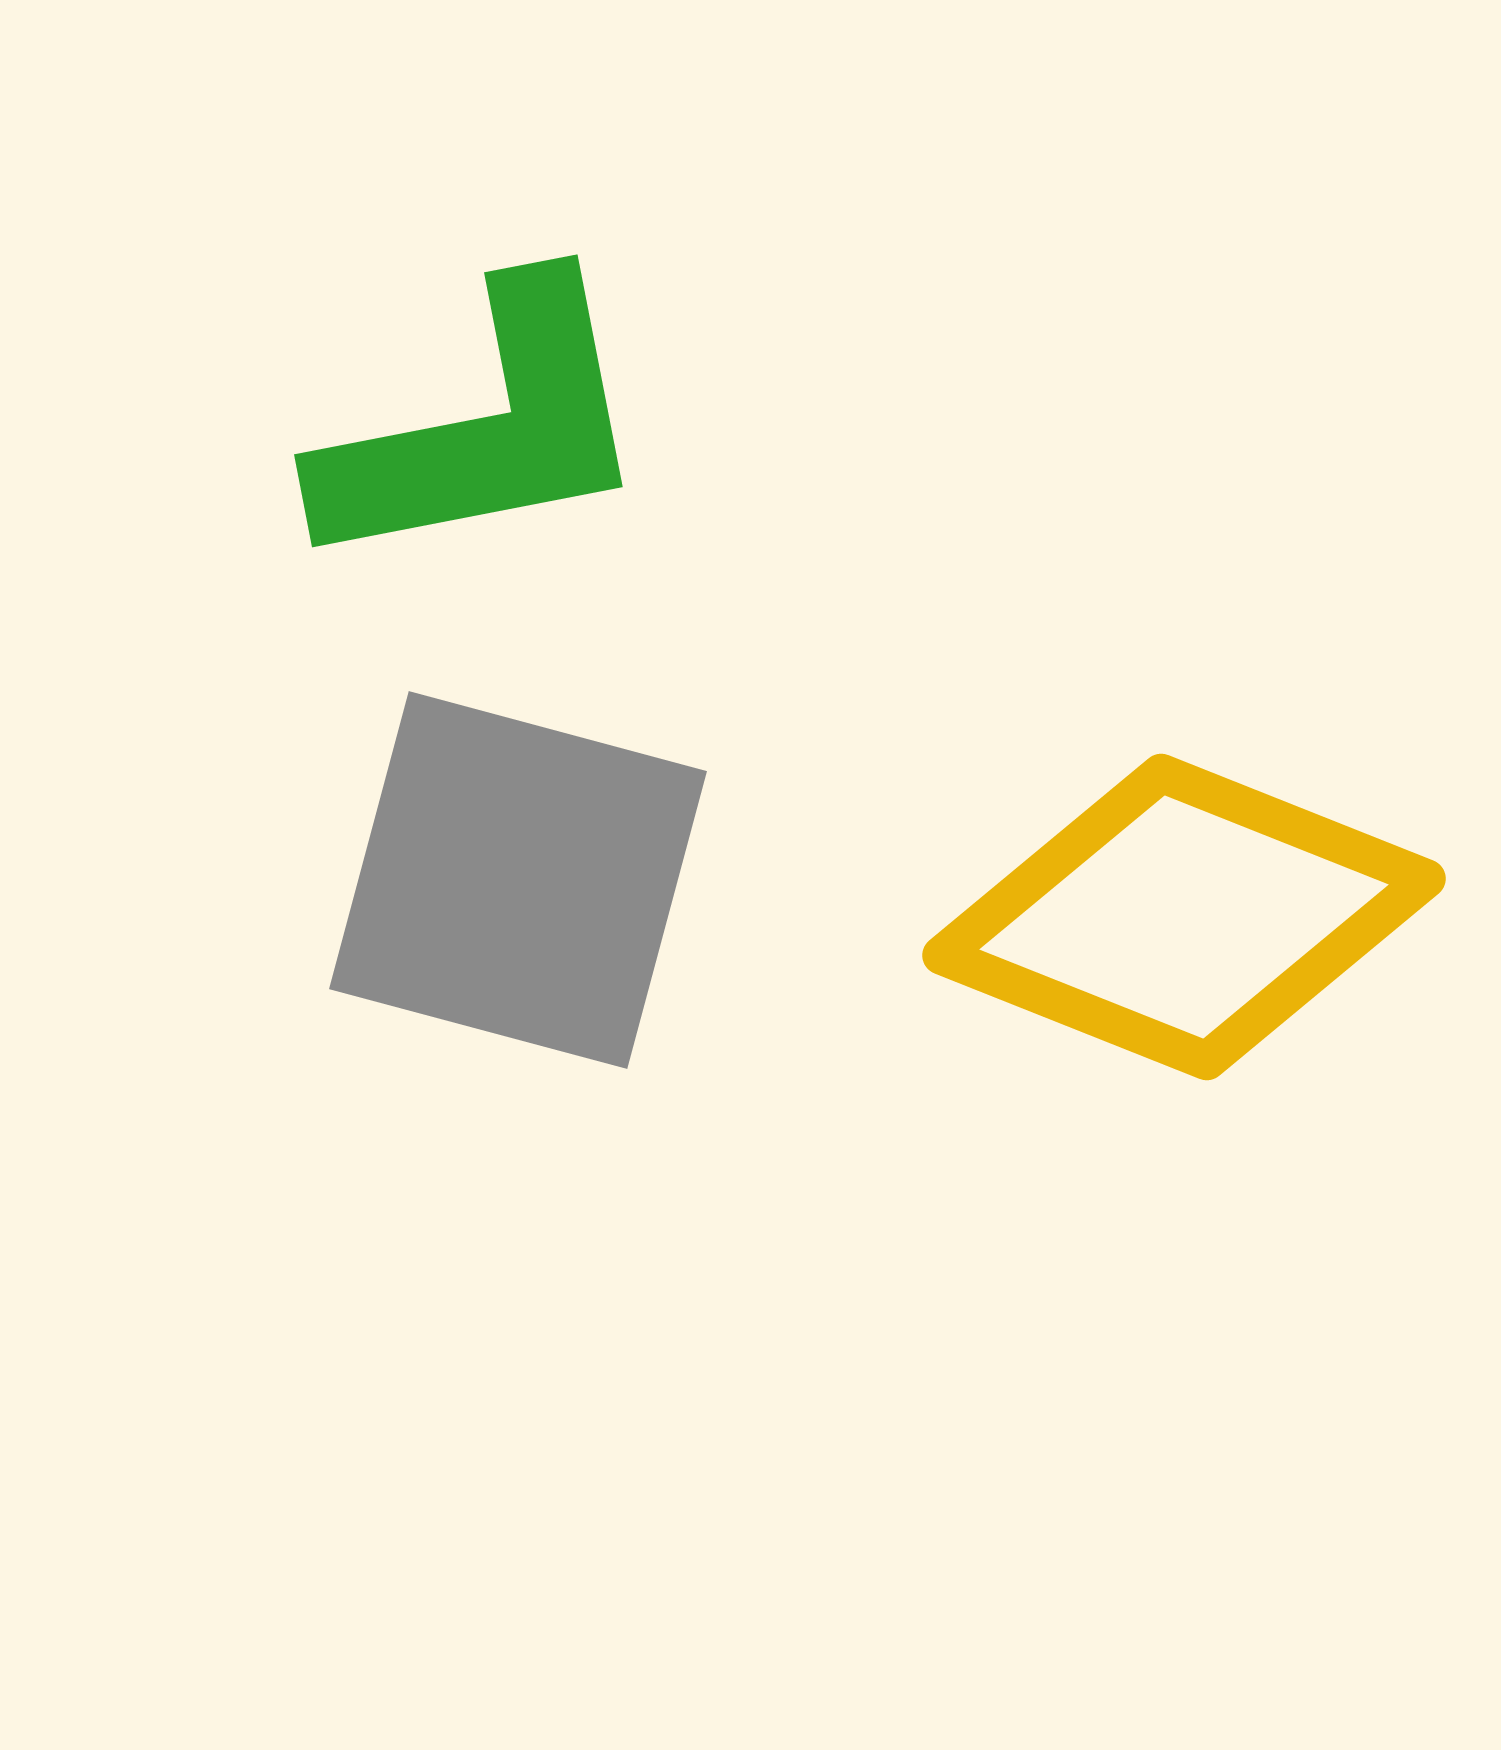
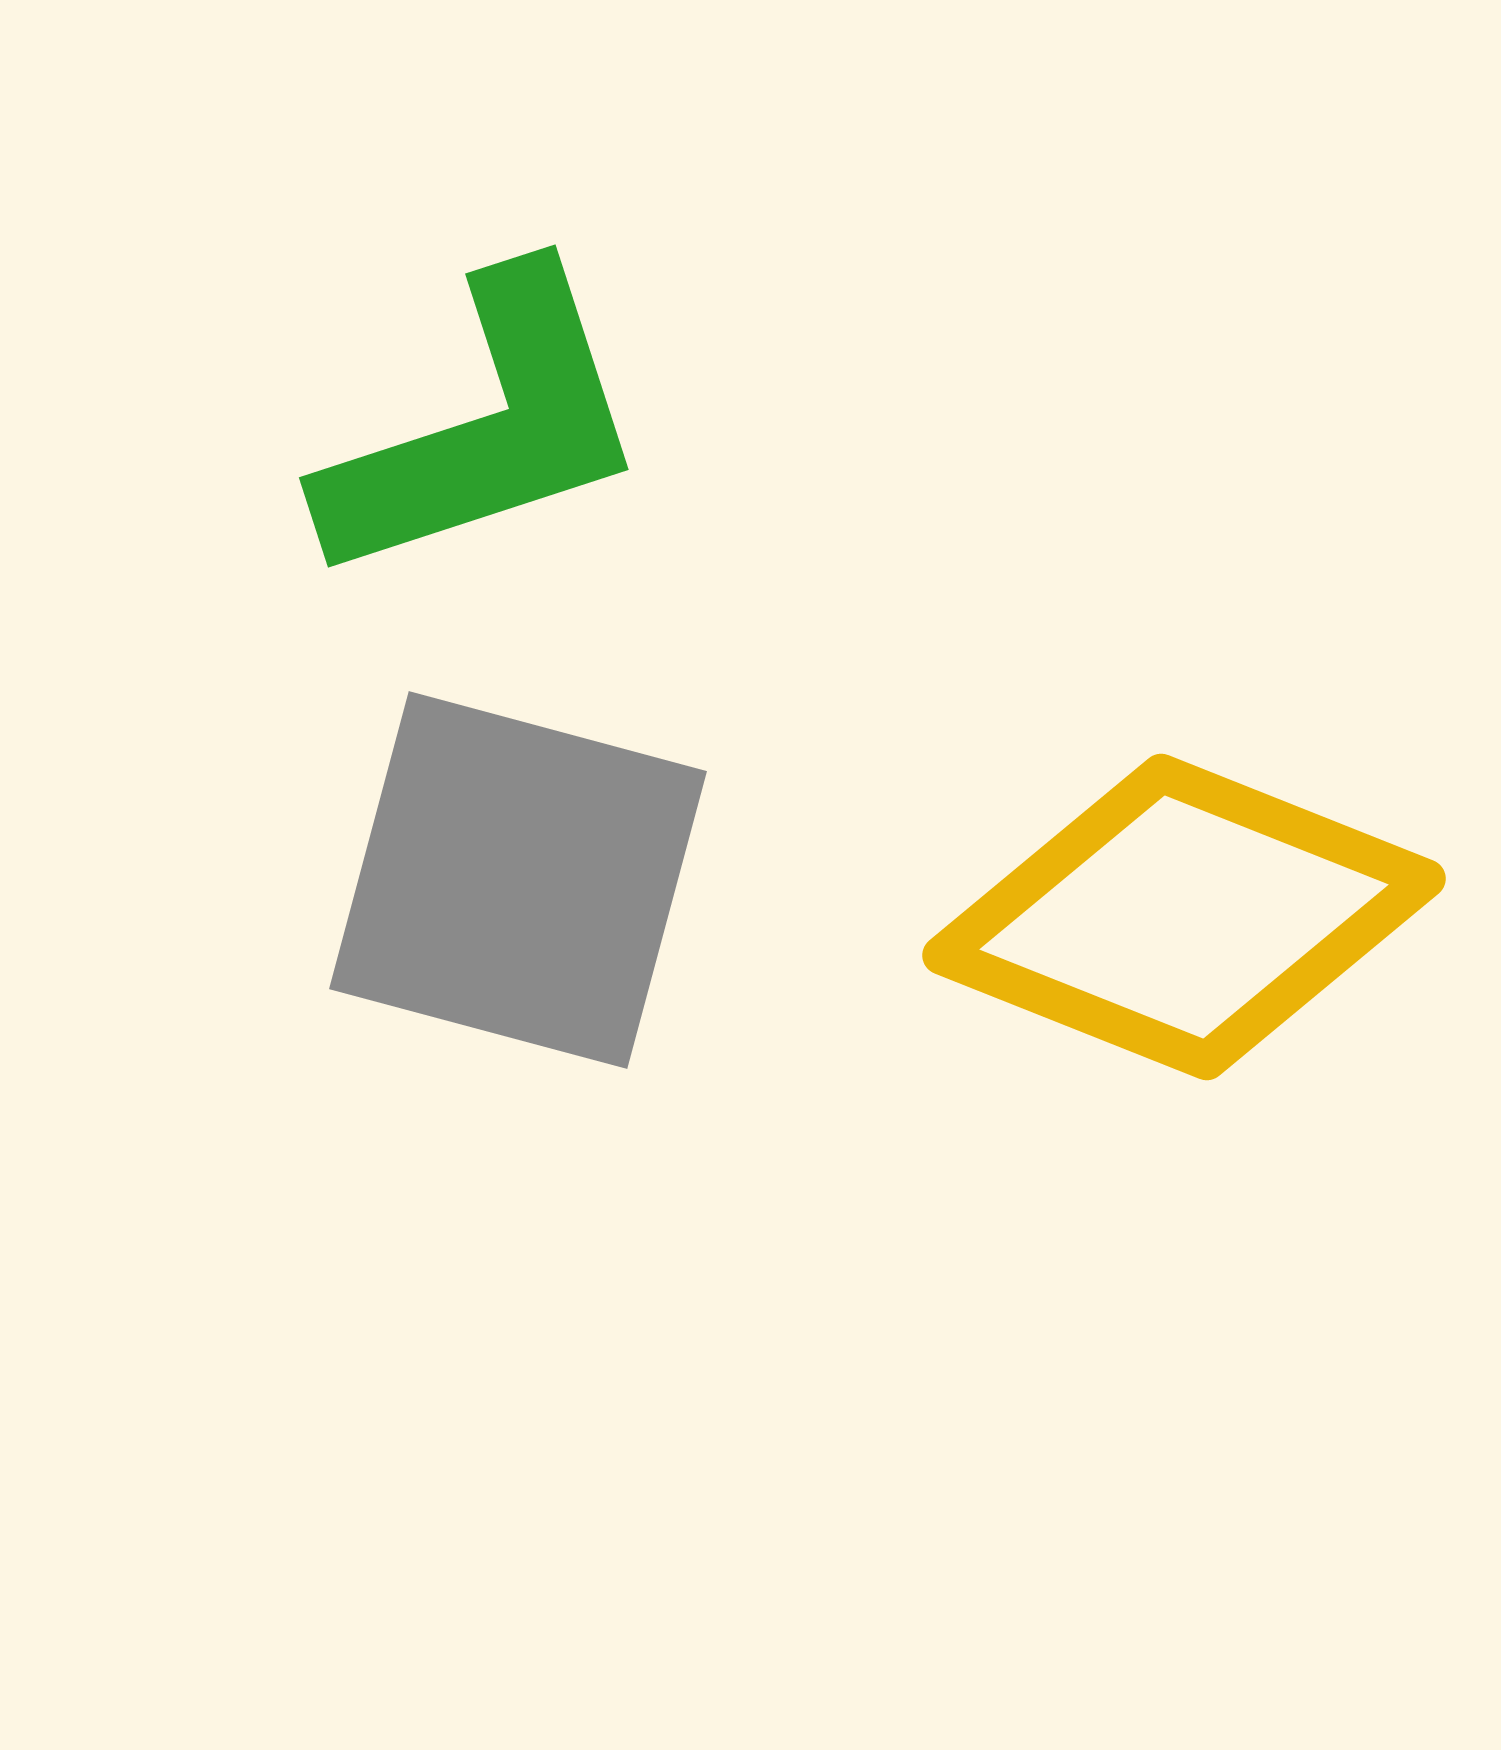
green L-shape: rotated 7 degrees counterclockwise
